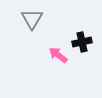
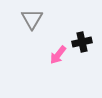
pink arrow: rotated 90 degrees counterclockwise
